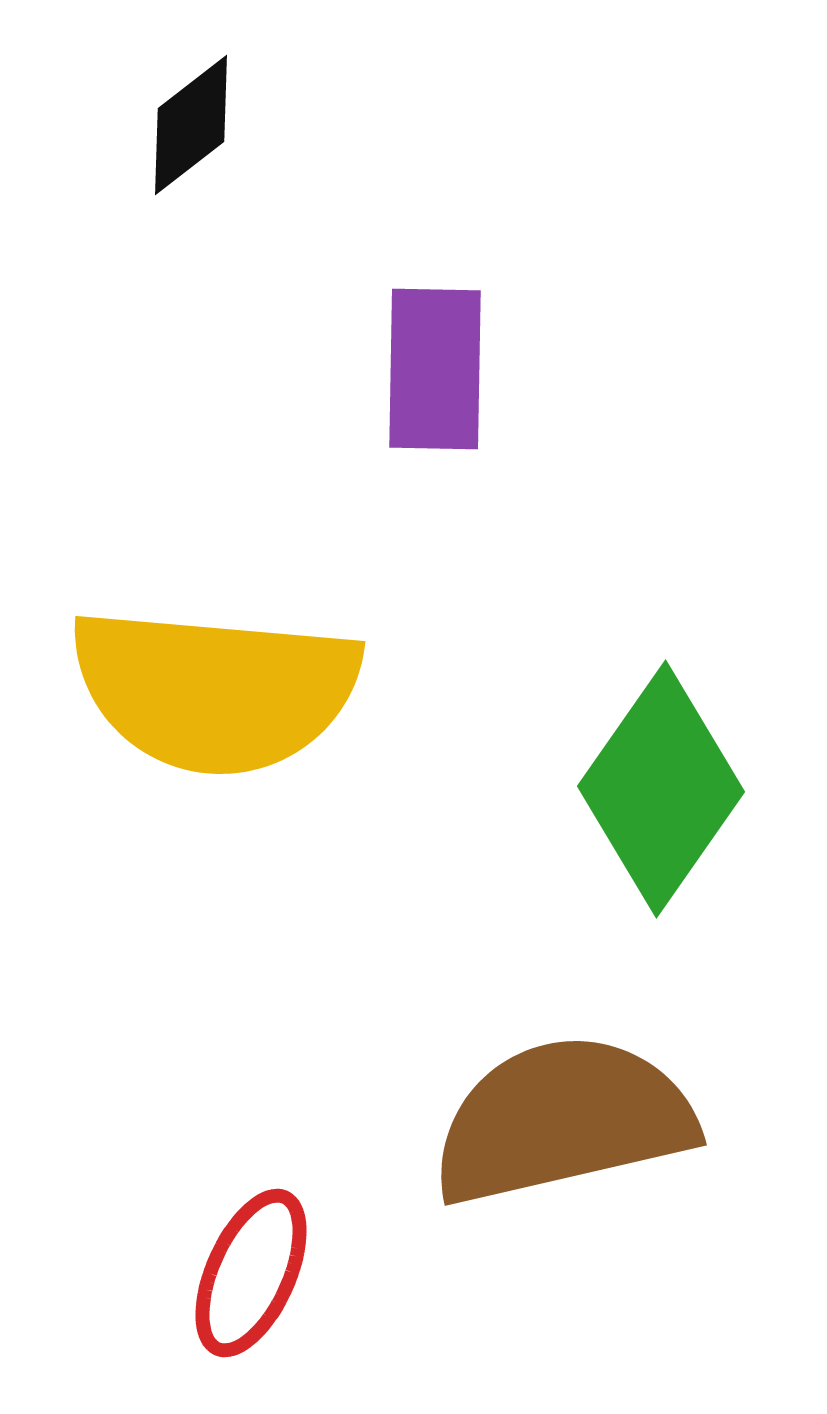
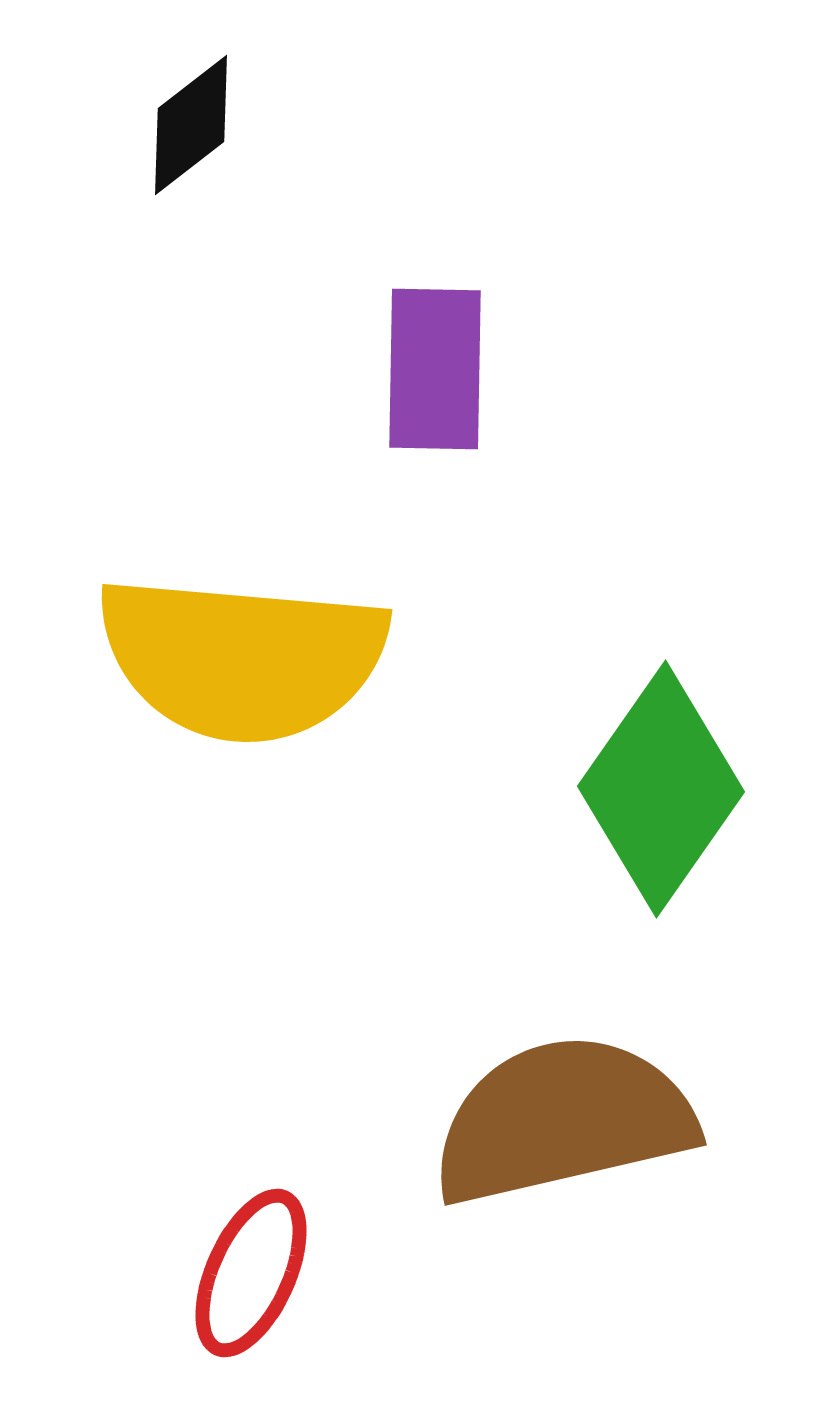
yellow semicircle: moved 27 px right, 32 px up
